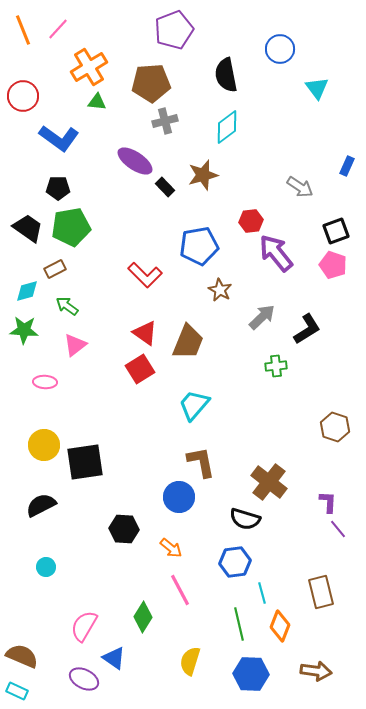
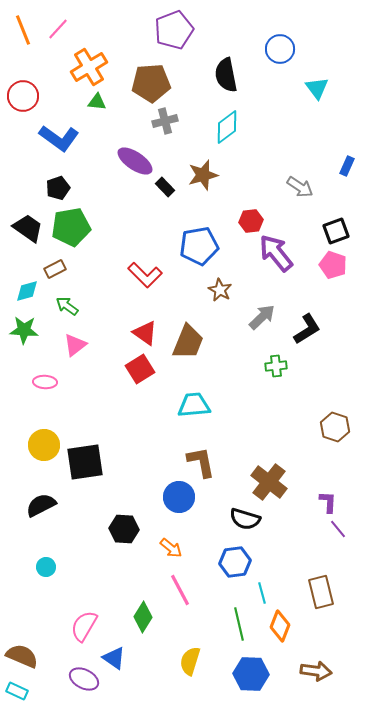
black pentagon at (58, 188): rotated 20 degrees counterclockwise
cyan trapezoid at (194, 405): rotated 44 degrees clockwise
